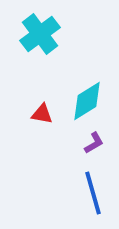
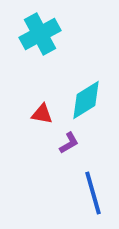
cyan cross: rotated 9 degrees clockwise
cyan diamond: moved 1 px left, 1 px up
purple L-shape: moved 25 px left
